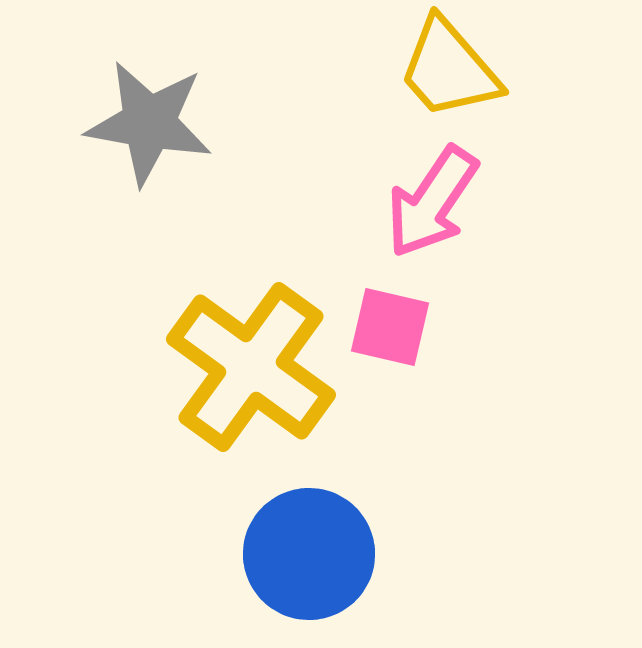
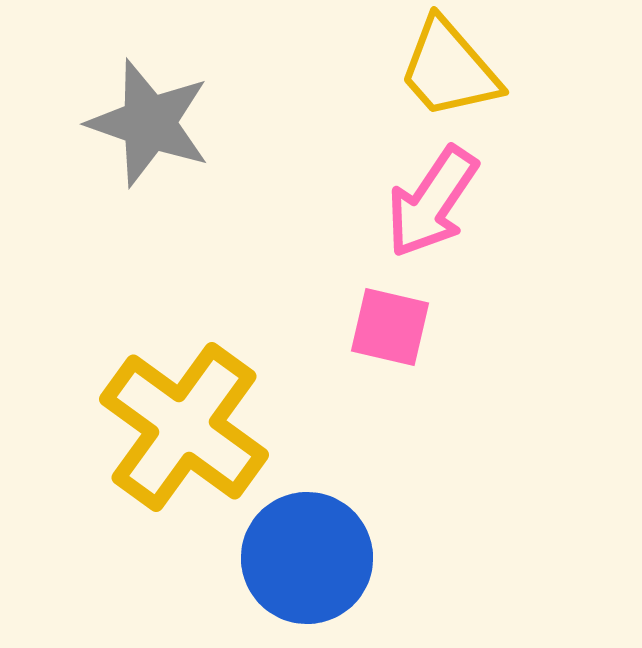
gray star: rotated 9 degrees clockwise
yellow cross: moved 67 px left, 60 px down
blue circle: moved 2 px left, 4 px down
